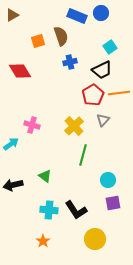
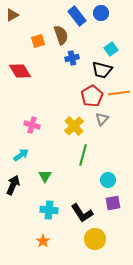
blue rectangle: rotated 30 degrees clockwise
brown semicircle: moved 1 px up
cyan square: moved 1 px right, 2 px down
blue cross: moved 2 px right, 4 px up
black trapezoid: rotated 40 degrees clockwise
red pentagon: moved 1 px left, 1 px down
gray triangle: moved 1 px left, 1 px up
cyan arrow: moved 10 px right, 11 px down
green triangle: rotated 24 degrees clockwise
black arrow: rotated 126 degrees clockwise
black L-shape: moved 6 px right, 3 px down
